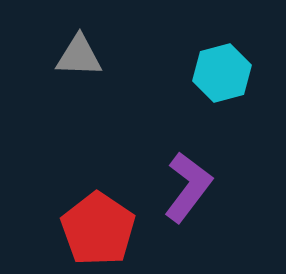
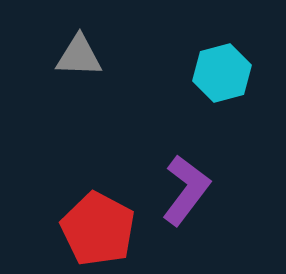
purple L-shape: moved 2 px left, 3 px down
red pentagon: rotated 6 degrees counterclockwise
